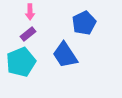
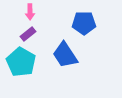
blue pentagon: rotated 25 degrees clockwise
cyan pentagon: rotated 20 degrees counterclockwise
